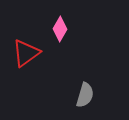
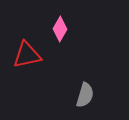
red triangle: moved 1 px right, 2 px down; rotated 24 degrees clockwise
